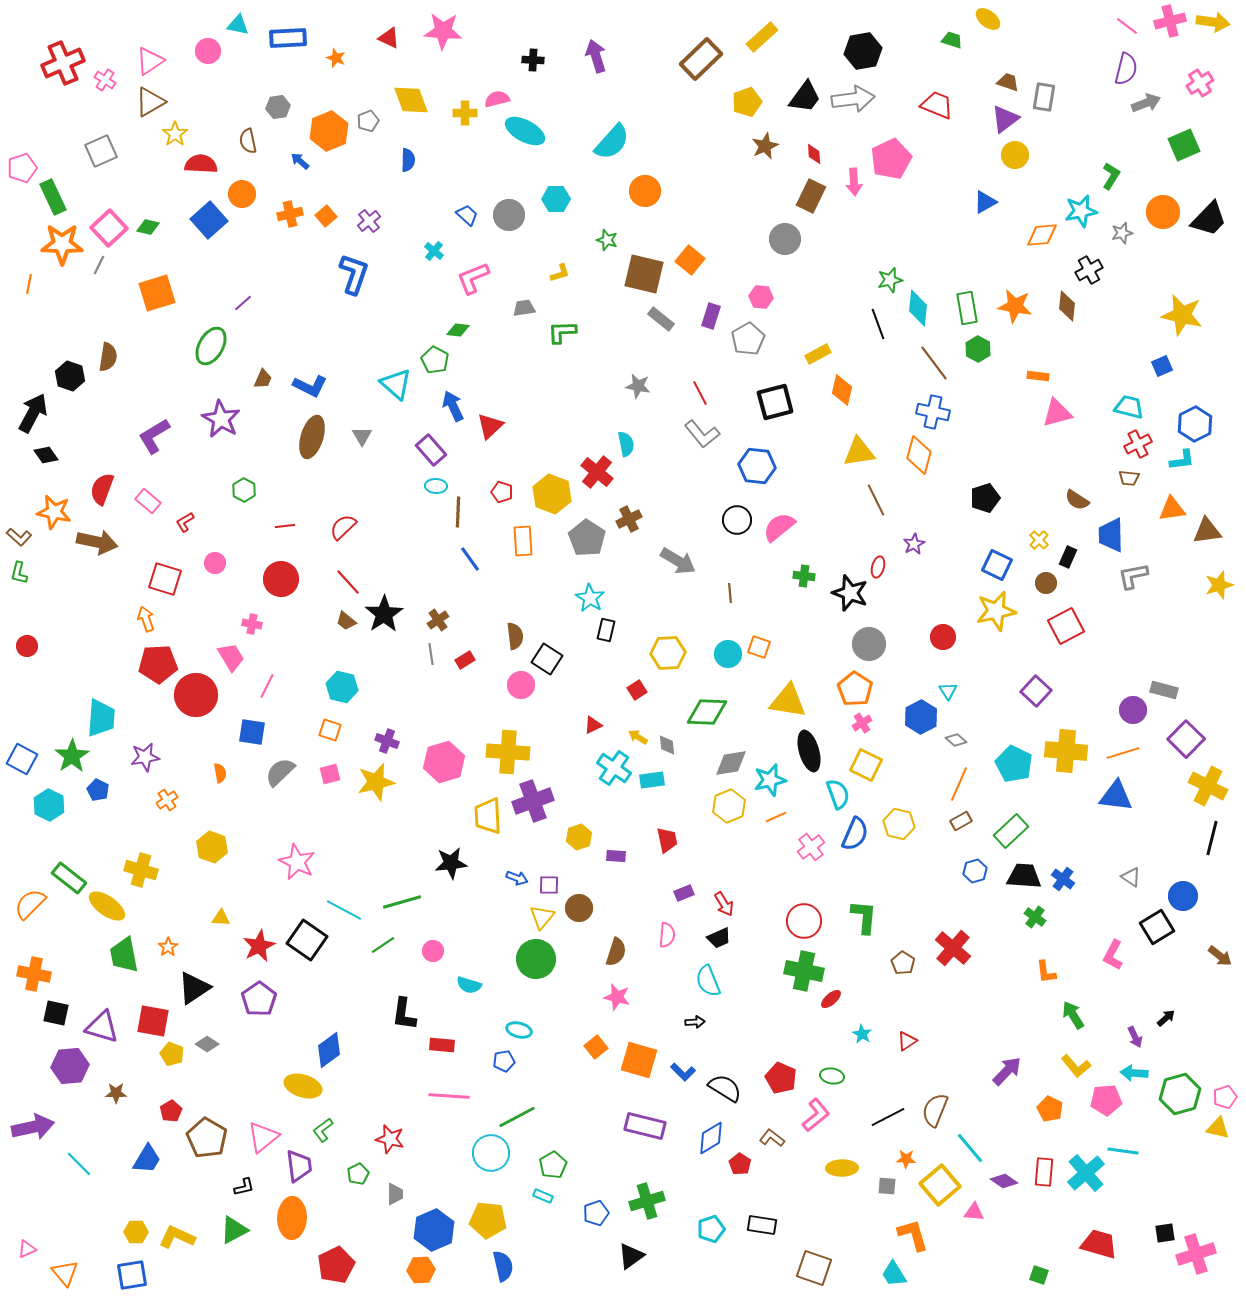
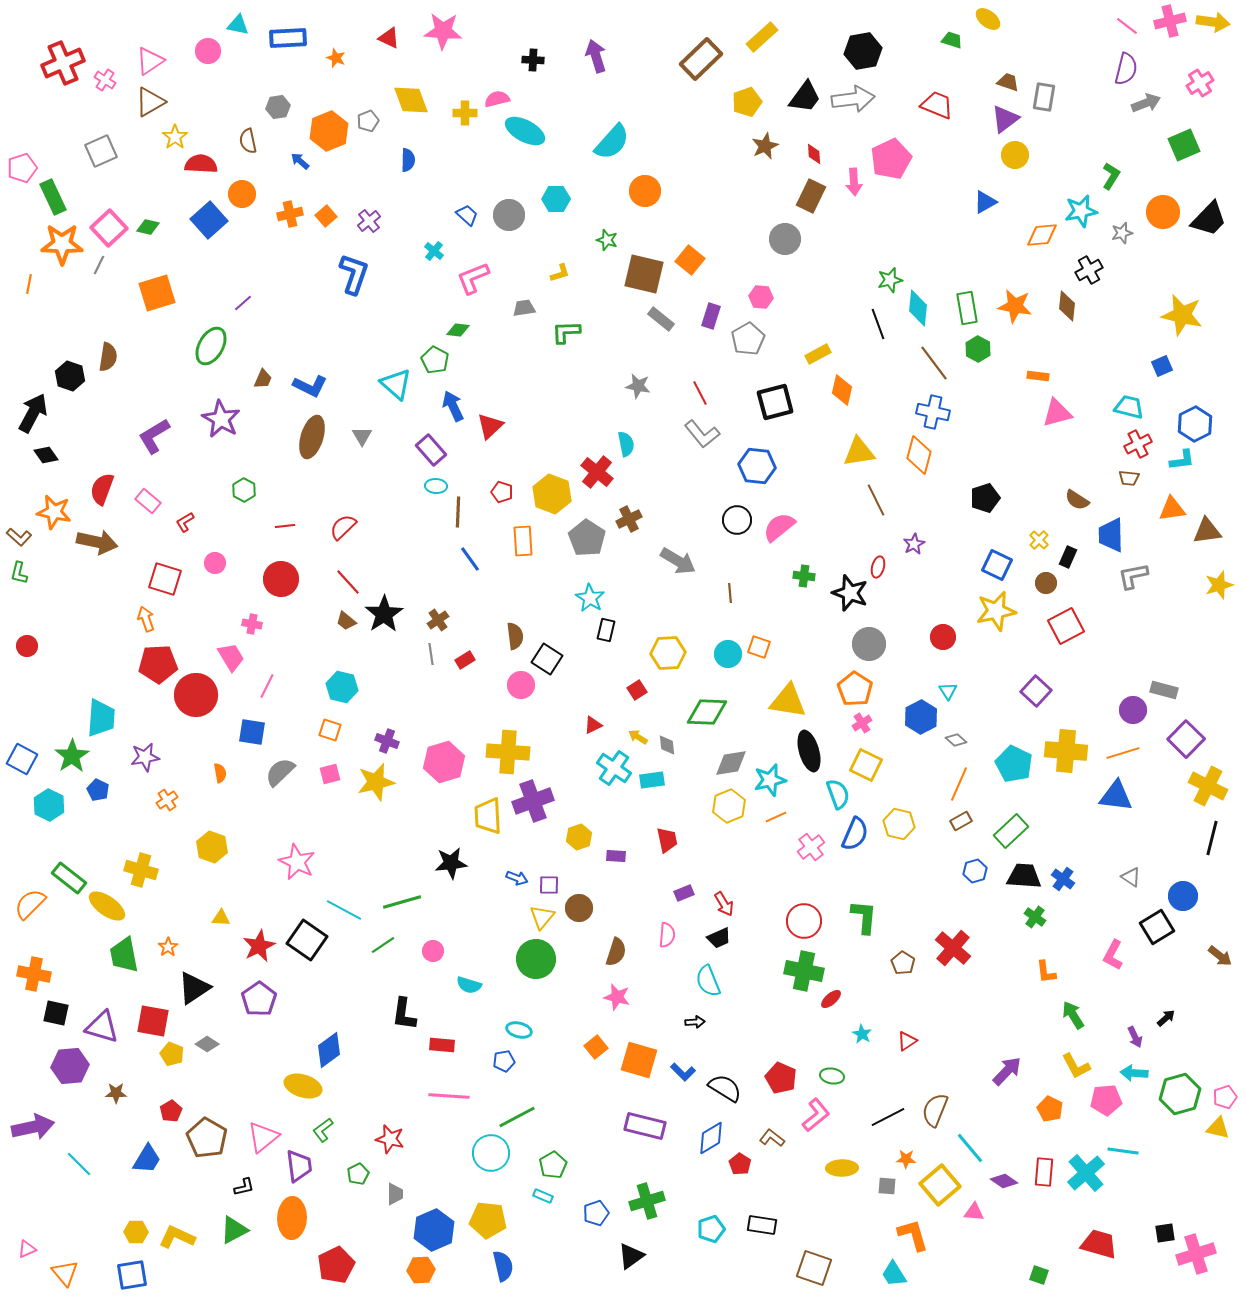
yellow star at (175, 134): moved 3 px down
green L-shape at (562, 332): moved 4 px right
yellow L-shape at (1076, 1066): rotated 12 degrees clockwise
